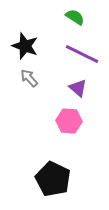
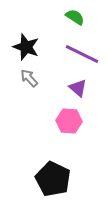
black star: moved 1 px right, 1 px down
